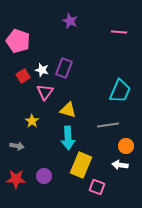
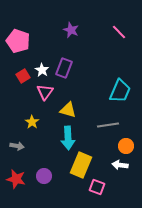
purple star: moved 1 px right, 9 px down
pink line: rotated 42 degrees clockwise
white star: rotated 16 degrees clockwise
yellow star: moved 1 px down
red star: rotated 12 degrees clockwise
